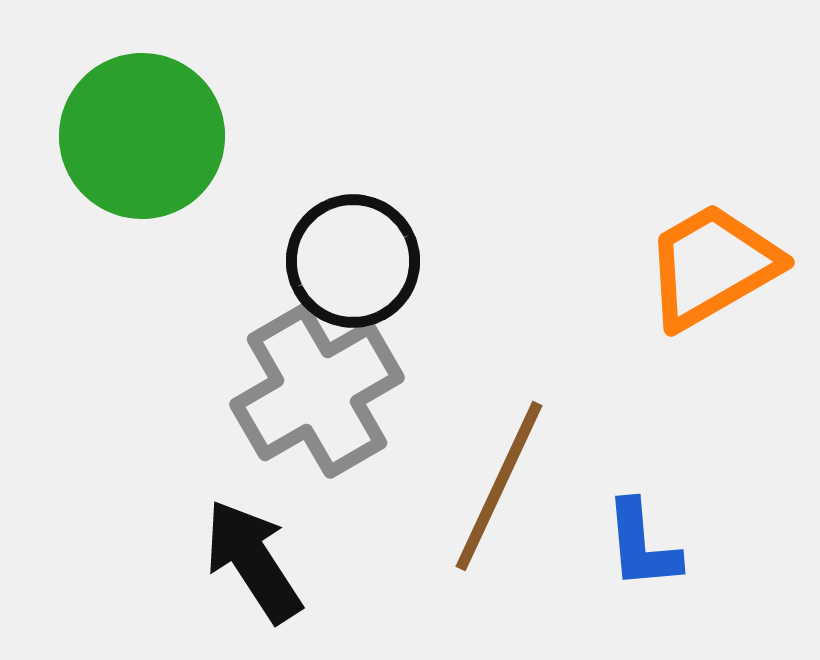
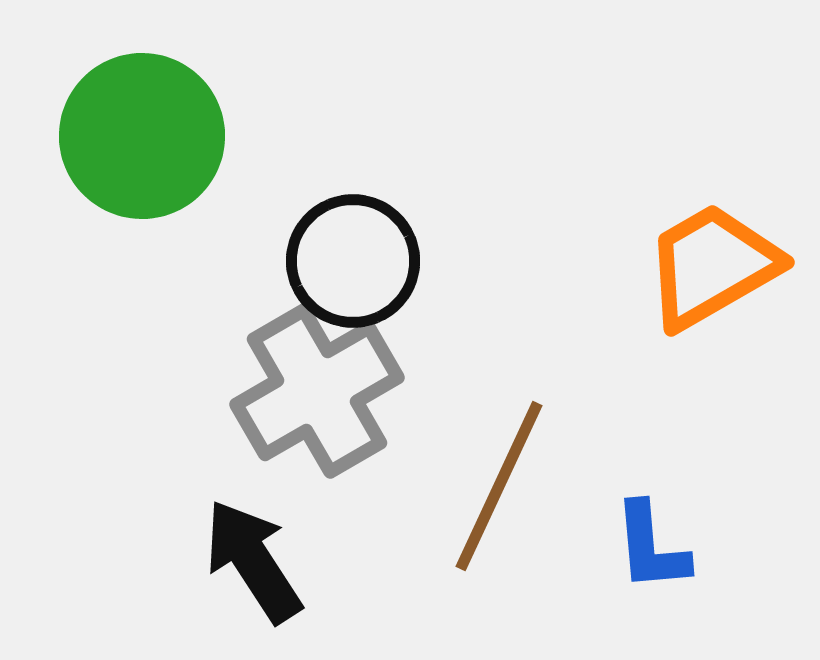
blue L-shape: moved 9 px right, 2 px down
